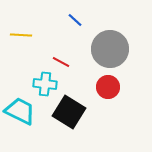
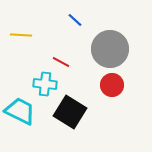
red circle: moved 4 px right, 2 px up
black square: moved 1 px right
